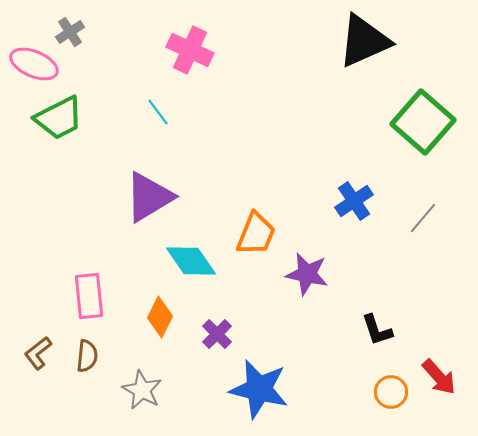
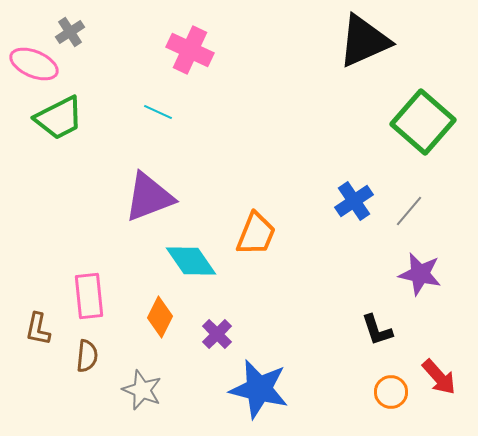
cyan line: rotated 28 degrees counterclockwise
purple triangle: rotated 10 degrees clockwise
gray line: moved 14 px left, 7 px up
purple star: moved 113 px right
brown L-shape: moved 24 px up; rotated 40 degrees counterclockwise
gray star: rotated 6 degrees counterclockwise
